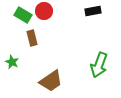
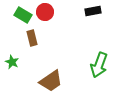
red circle: moved 1 px right, 1 px down
